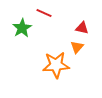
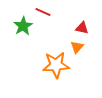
red line: moved 1 px left, 1 px up
green star: moved 1 px right, 2 px up
